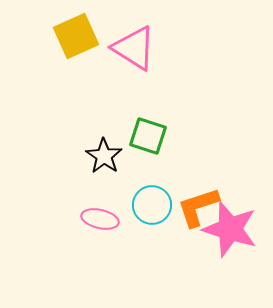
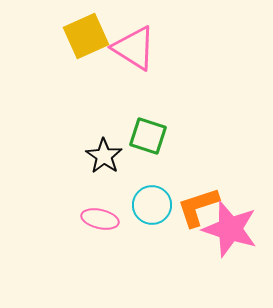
yellow square: moved 10 px right
